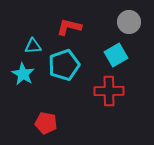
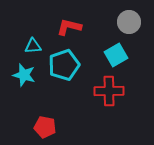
cyan star: moved 1 px right, 1 px down; rotated 15 degrees counterclockwise
red pentagon: moved 1 px left, 4 px down
